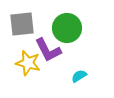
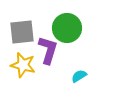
gray square: moved 8 px down
purple L-shape: rotated 136 degrees counterclockwise
yellow star: moved 5 px left, 2 px down
